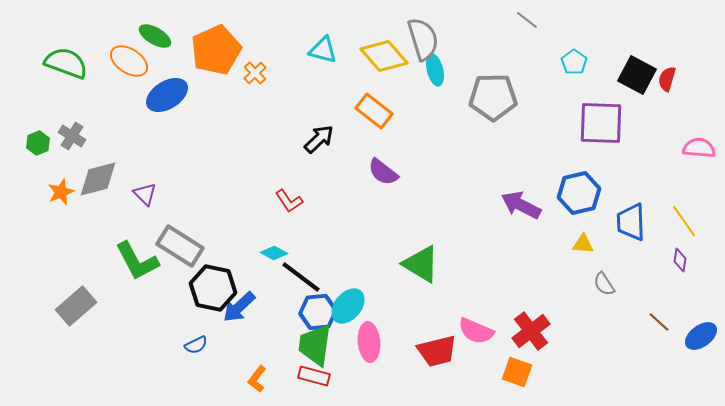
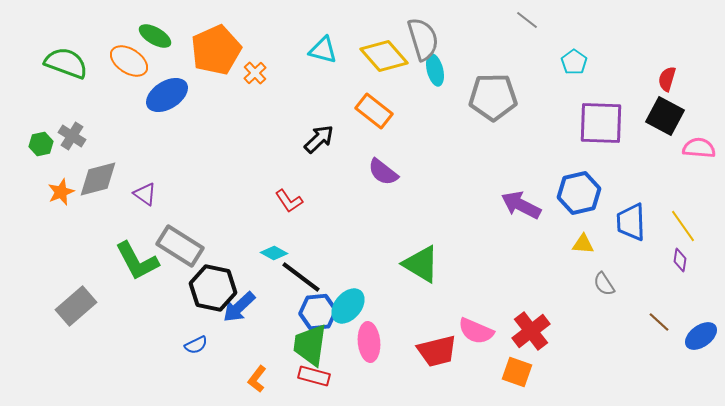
black square at (637, 75): moved 28 px right, 41 px down
green hexagon at (38, 143): moved 3 px right, 1 px down; rotated 10 degrees clockwise
purple triangle at (145, 194): rotated 10 degrees counterclockwise
yellow line at (684, 221): moved 1 px left, 5 px down
green trapezoid at (315, 345): moved 5 px left
